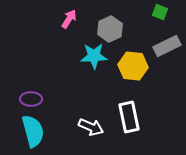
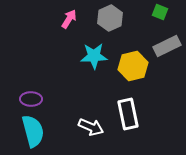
gray hexagon: moved 11 px up
yellow hexagon: rotated 20 degrees counterclockwise
white rectangle: moved 1 px left, 3 px up
